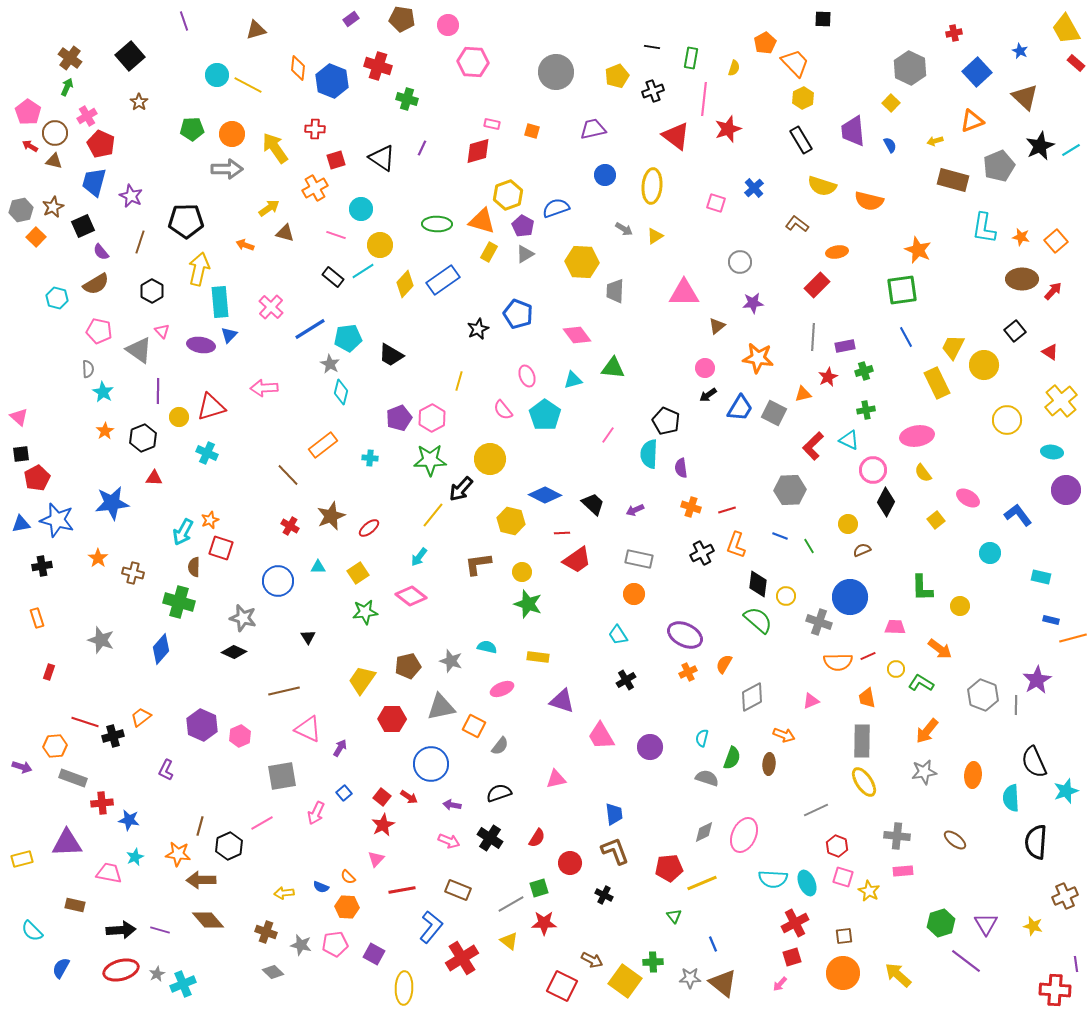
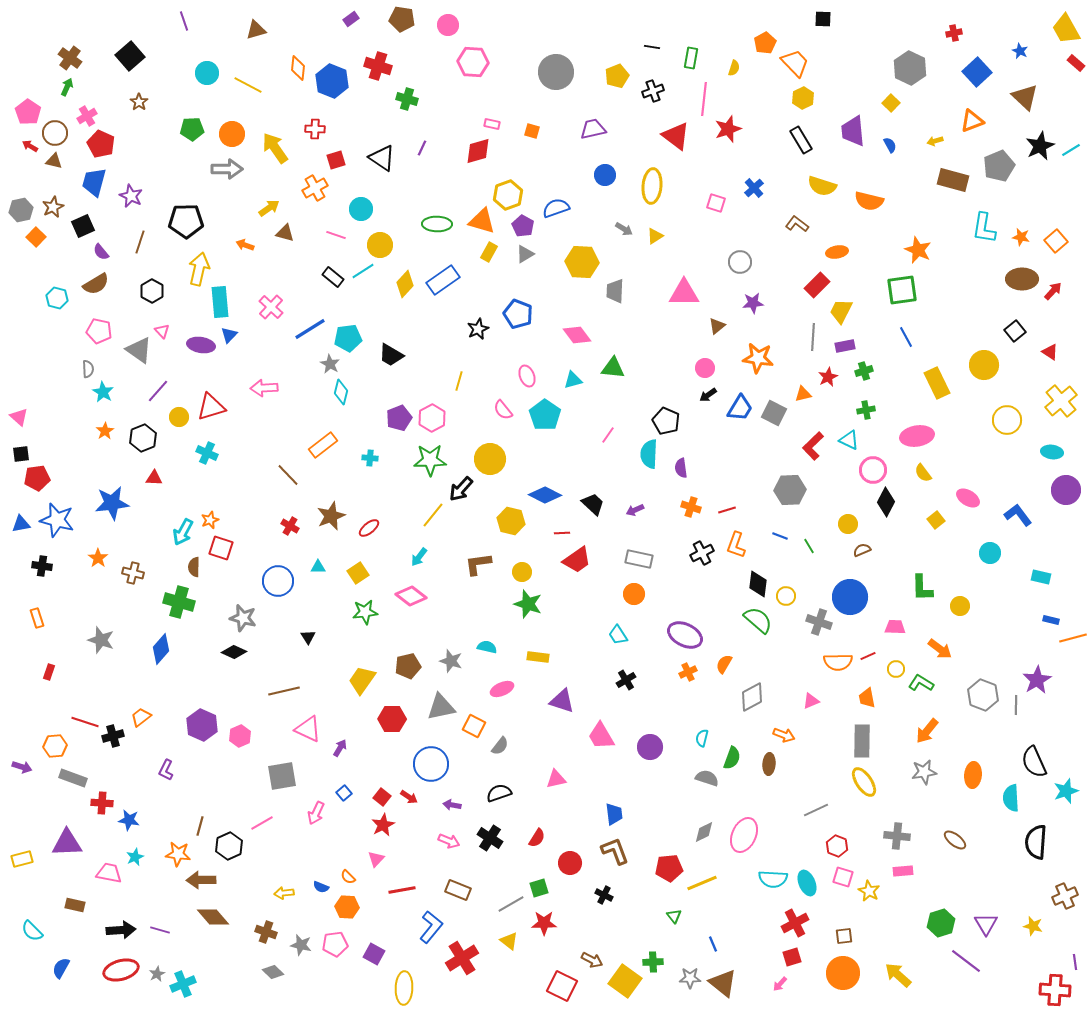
cyan circle at (217, 75): moved 10 px left, 2 px up
yellow trapezoid at (953, 347): moved 112 px left, 36 px up
purple line at (158, 391): rotated 40 degrees clockwise
red pentagon at (37, 478): rotated 20 degrees clockwise
black cross at (42, 566): rotated 18 degrees clockwise
red cross at (102, 803): rotated 10 degrees clockwise
brown diamond at (208, 920): moved 5 px right, 3 px up
purple line at (1076, 964): moved 1 px left, 2 px up
